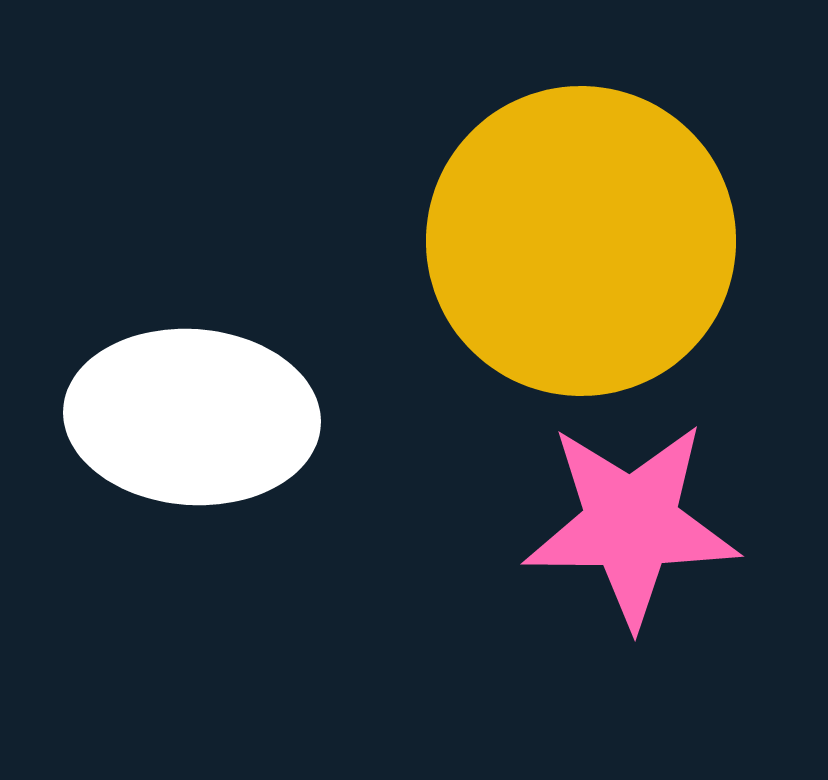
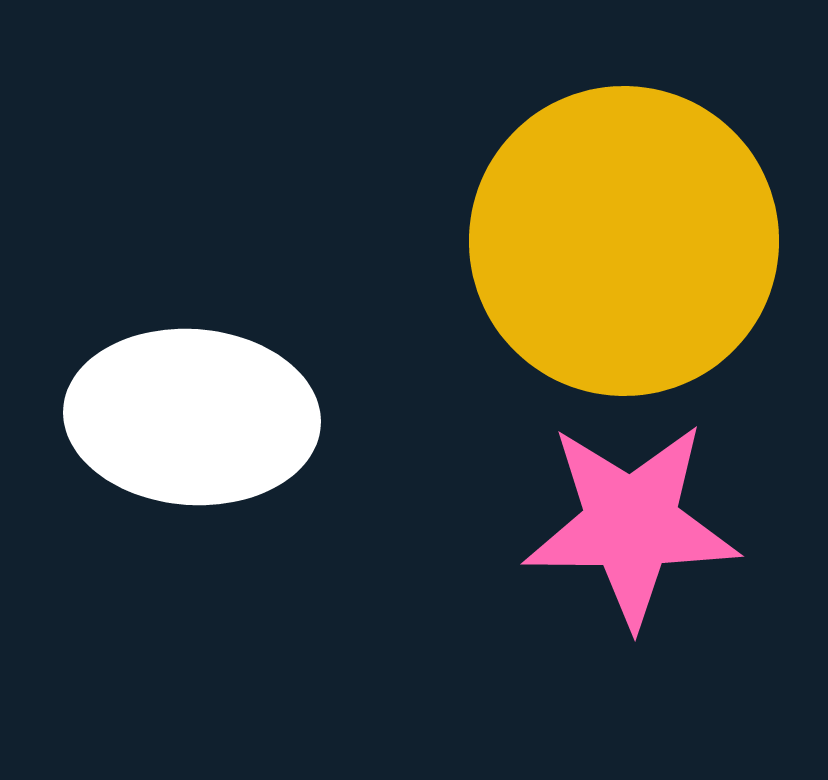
yellow circle: moved 43 px right
